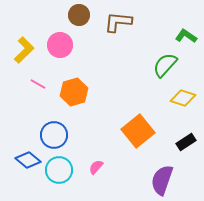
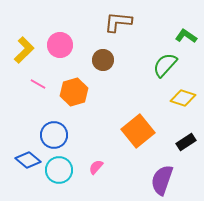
brown circle: moved 24 px right, 45 px down
